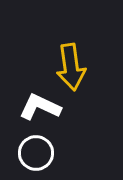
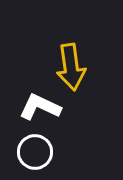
white circle: moved 1 px left, 1 px up
